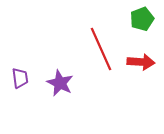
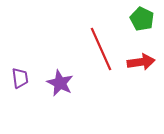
green pentagon: rotated 25 degrees counterclockwise
red arrow: rotated 12 degrees counterclockwise
